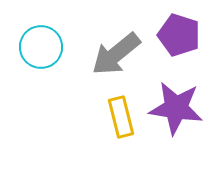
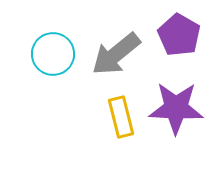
purple pentagon: rotated 12 degrees clockwise
cyan circle: moved 12 px right, 7 px down
purple star: rotated 6 degrees counterclockwise
